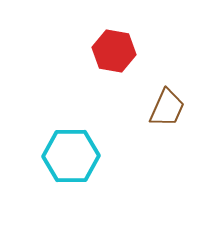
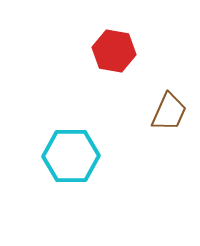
brown trapezoid: moved 2 px right, 4 px down
